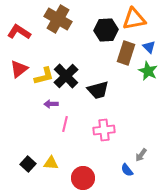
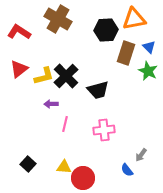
yellow triangle: moved 13 px right, 4 px down
